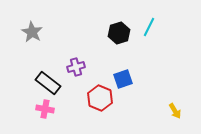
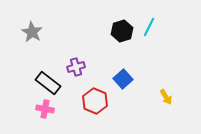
black hexagon: moved 3 px right, 2 px up
blue square: rotated 24 degrees counterclockwise
red hexagon: moved 5 px left, 3 px down
yellow arrow: moved 9 px left, 14 px up
